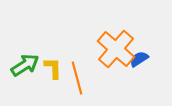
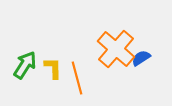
blue semicircle: moved 2 px right, 1 px up
green arrow: rotated 24 degrees counterclockwise
